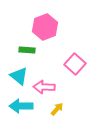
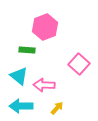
pink square: moved 4 px right
pink arrow: moved 2 px up
yellow arrow: moved 1 px up
